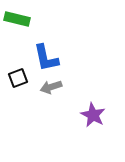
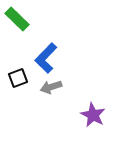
green rectangle: rotated 30 degrees clockwise
blue L-shape: rotated 56 degrees clockwise
